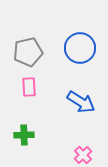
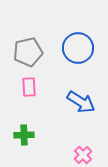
blue circle: moved 2 px left
